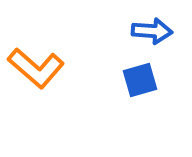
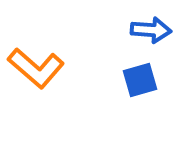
blue arrow: moved 1 px left, 1 px up
